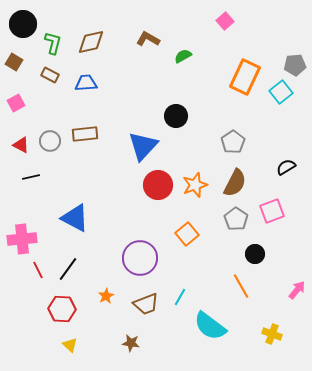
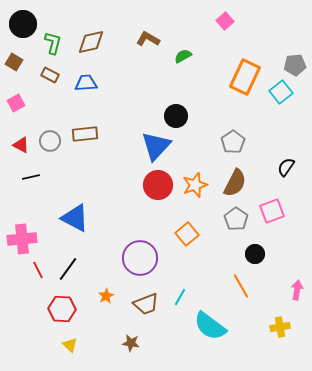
blue triangle at (143, 146): moved 13 px right
black semicircle at (286, 167): rotated 24 degrees counterclockwise
pink arrow at (297, 290): rotated 30 degrees counterclockwise
yellow cross at (272, 334): moved 8 px right, 7 px up; rotated 30 degrees counterclockwise
